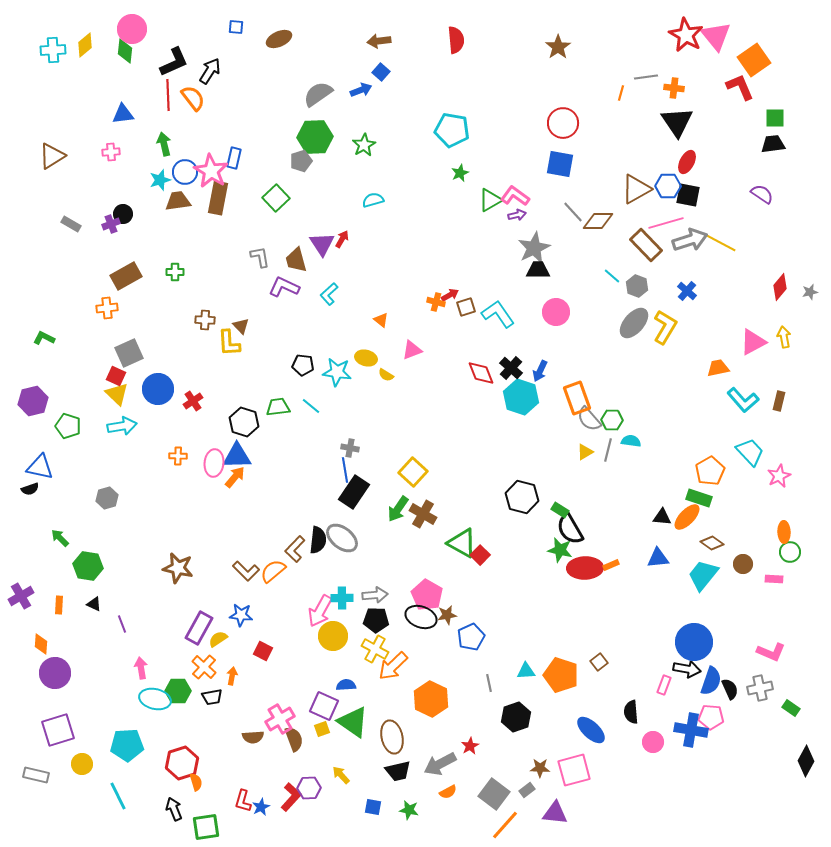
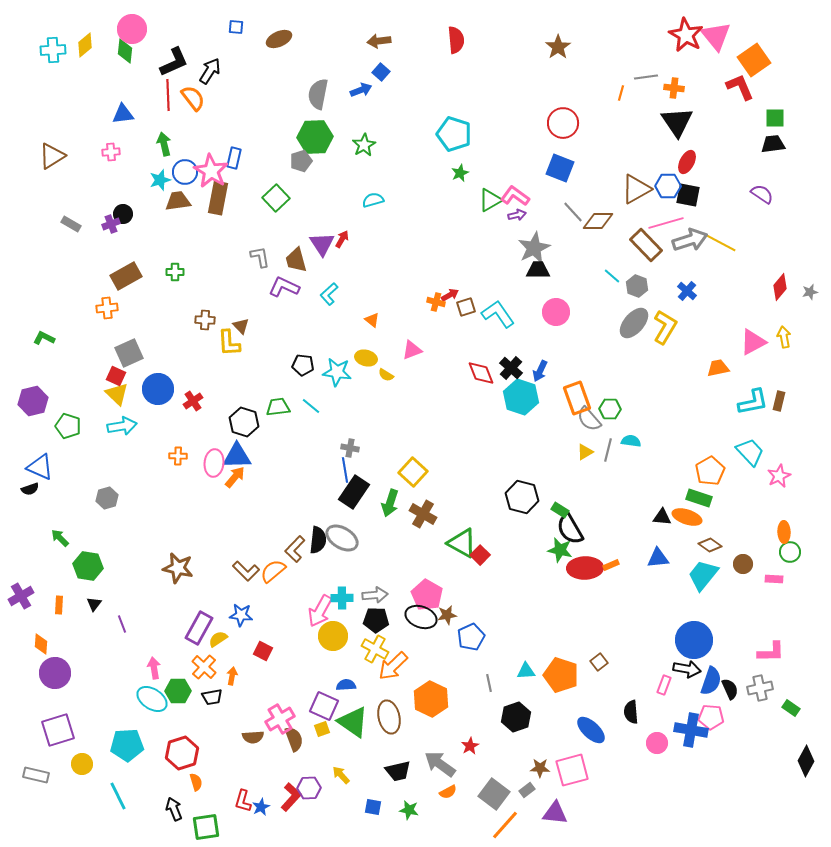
gray semicircle at (318, 94): rotated 44 degrees counterclockwise
cyan pentagon at (452, 130): moved 2 px right, 4 px down; rotated 8 degrees clockwise
blue square at (560, 164): moved 4 px down; rotated 12 degrees clockwise
orange triangle at (381, 320): moved 9 px left
cyan L-shape at (743, 400): moved 10 px right, 2 px down; rotated 60 degrees counterclockwise
green hexagon at (612, 420): moved 2 px left, 11 px up
blue triangle at (40, 467): rotated 12 degrees clockwise
green arrow at (398, 509): moved 8 px left, 6 px up; rotated 16 degrees counterclockwise
orange ellipse at (687, 517): rotated 64 degrees clockwise
gray ellipse at (342, 538): rotated 8 degrees counterclockwise
brown diamond at (712, 543): moved 2 px left, 2 px down
black triangle at (94, 604): rotated 42 degrees clockwise
blue circle at (694, 642): moved 2 px up
pink L-shape at (771, 652): rotated 24 degrees counterclockwise
pink arrow at (141, 668): moved 13 px right
cyan ellipse at (155, 699): moved 3 px left; rotated 20 degrees clockwise
brown ellipse at (392, 737): moved 3 px left, 20 px up
pink circle at (653, 742): moved 4 px right, 1 px down
red hexagon at (182, 763): moved 10 px up
gray arrow at (440, 764): rotated 64 degrees clockwise
pink square at (574, 770): moved 2 px left
